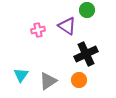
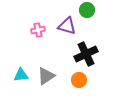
purple triangle: rotated 18 degrees counterclockwise
cyan triangle: rotated 49 degrees clockwise
gray triangle: moved 2 px left, 5 px up
